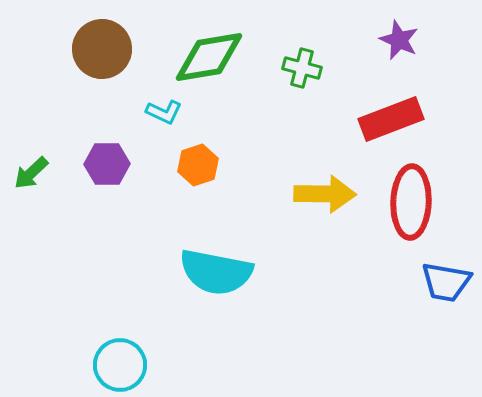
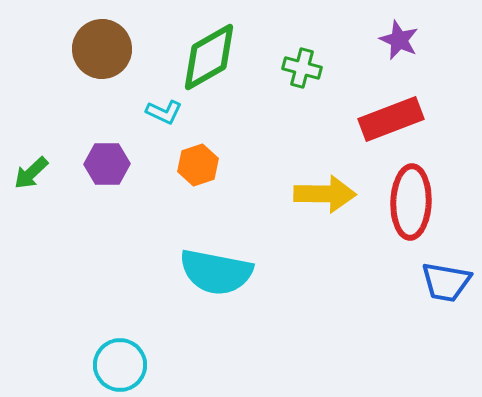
green diamond: rotated 20 degrees counterclockwise
